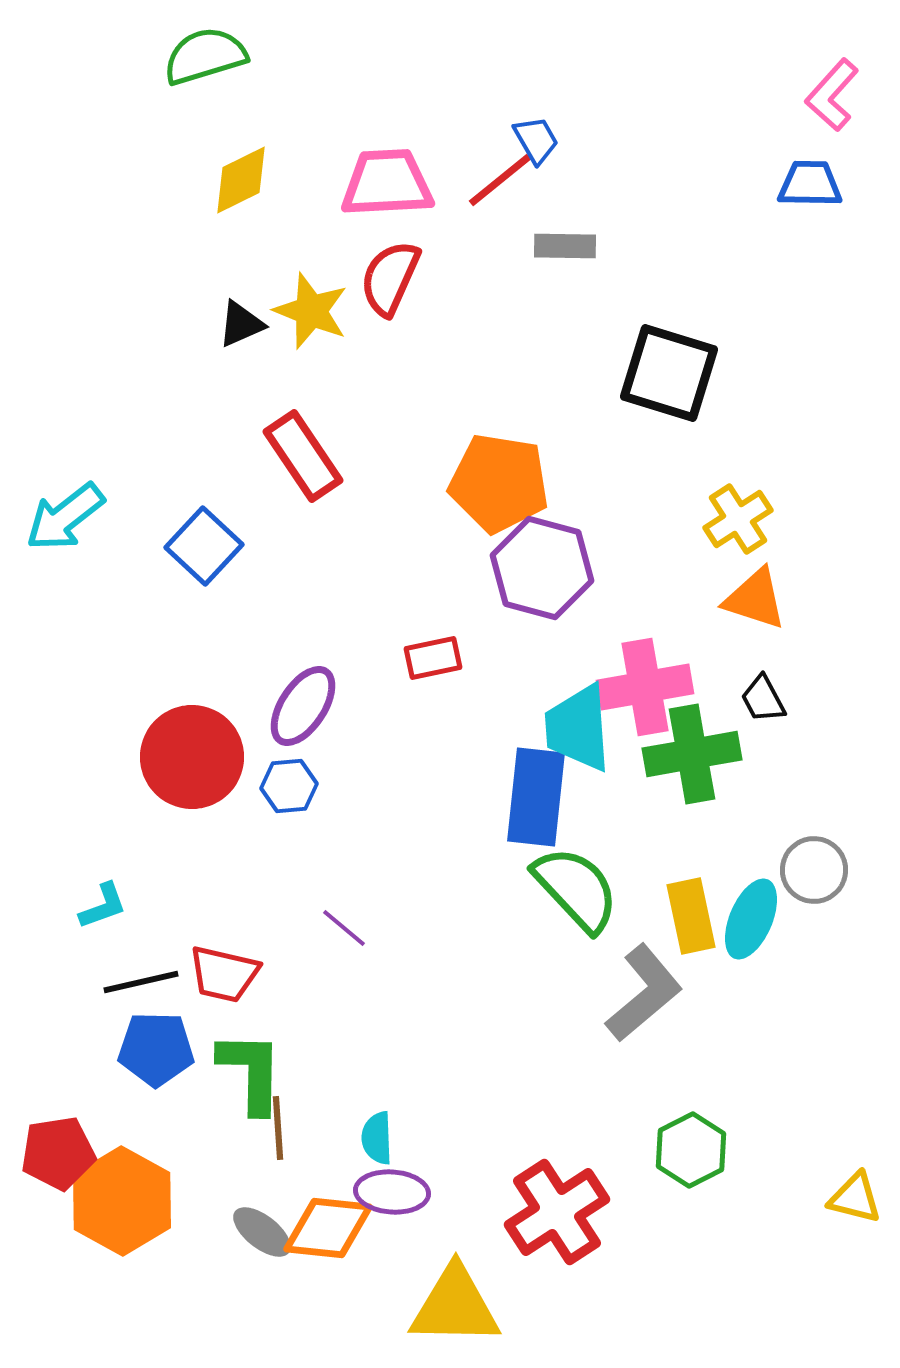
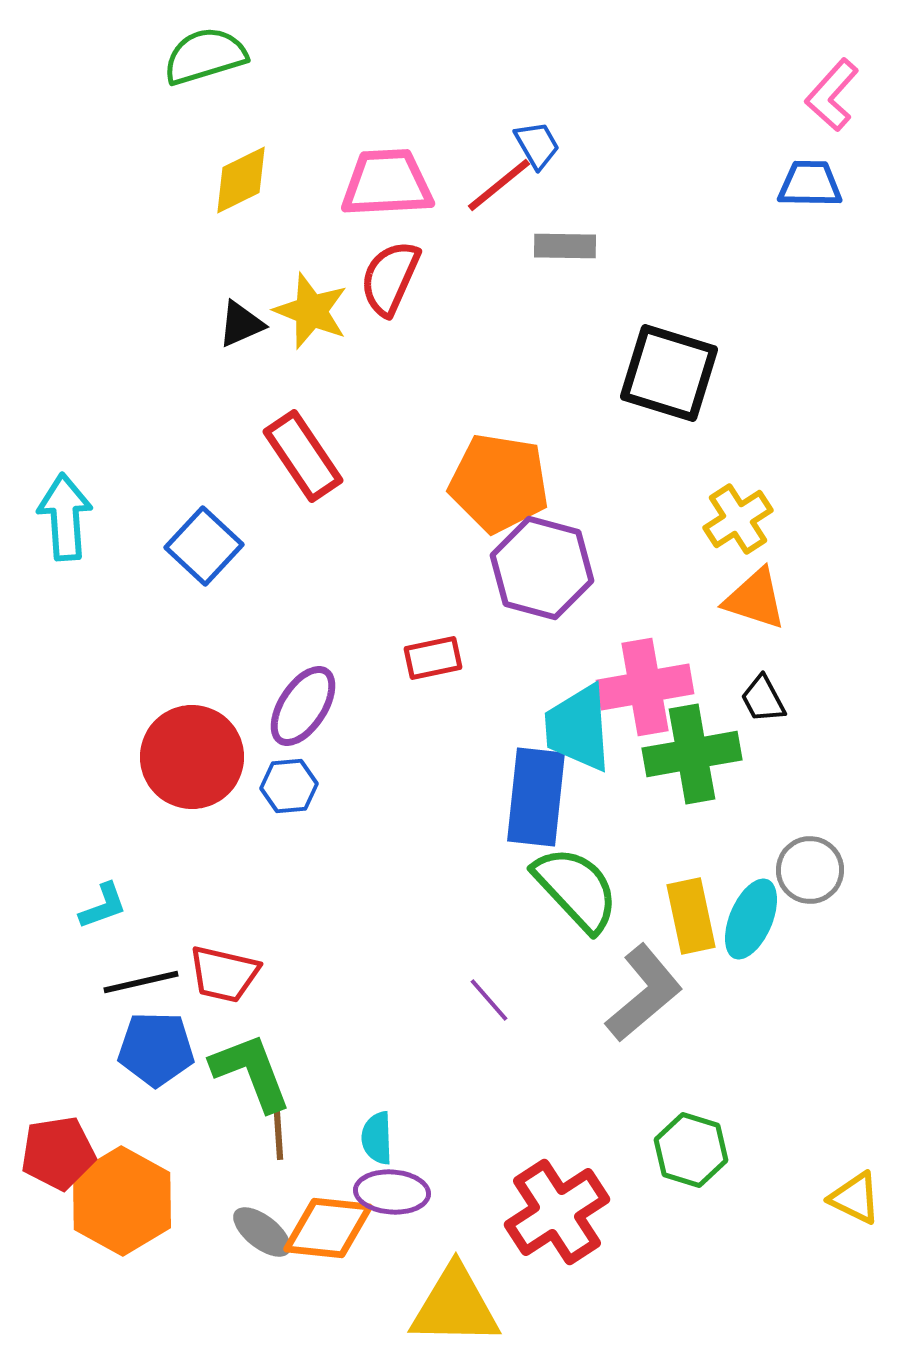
blue trapezoid at (536, 140): moved 1 px right, 5 px down
red line at (500, 180): moved 1 px left, 5 px down
cyan arrow at (65, 517): rotated 124 degrees clockwise
gray circle at (814, 870): moved 4 px left
purple line at (344, 928): moved 145 px right, 72 px down; rotated 9 degrees clockwise
green L-shape at (251, 1072): rotated 22 degrees counterclockwise
green hexagon at (691, 1150): rotated 16 degrees counterclockwise
yellow triangle at (855, 1198): rotated 12 degrees clockwise
